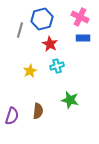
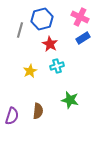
blue rectangle: rotated 32 degrees counterclockwise
